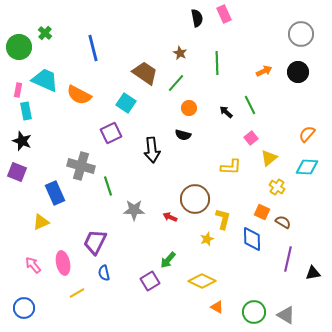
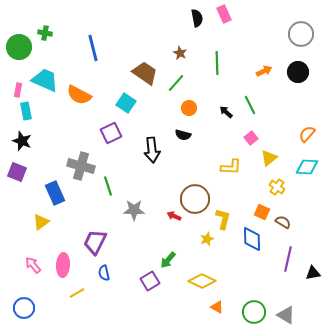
green cross at (45, 33): rotated 32 degrees counterclockwise
red arrow at (170, 217): moved 4 px right, 1 px up
yellow triangle at (41, 222): rotated 12 degrees counterclockwise
pink ellipse at (63, 263): moved 2 px down; rotated 15 degrees clockwise
